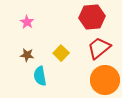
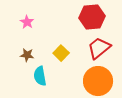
orange circle: moved 7 px left, 1 px down
